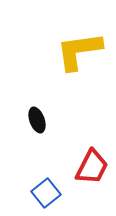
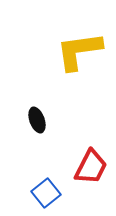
red trapezoid: moved 1 px left
